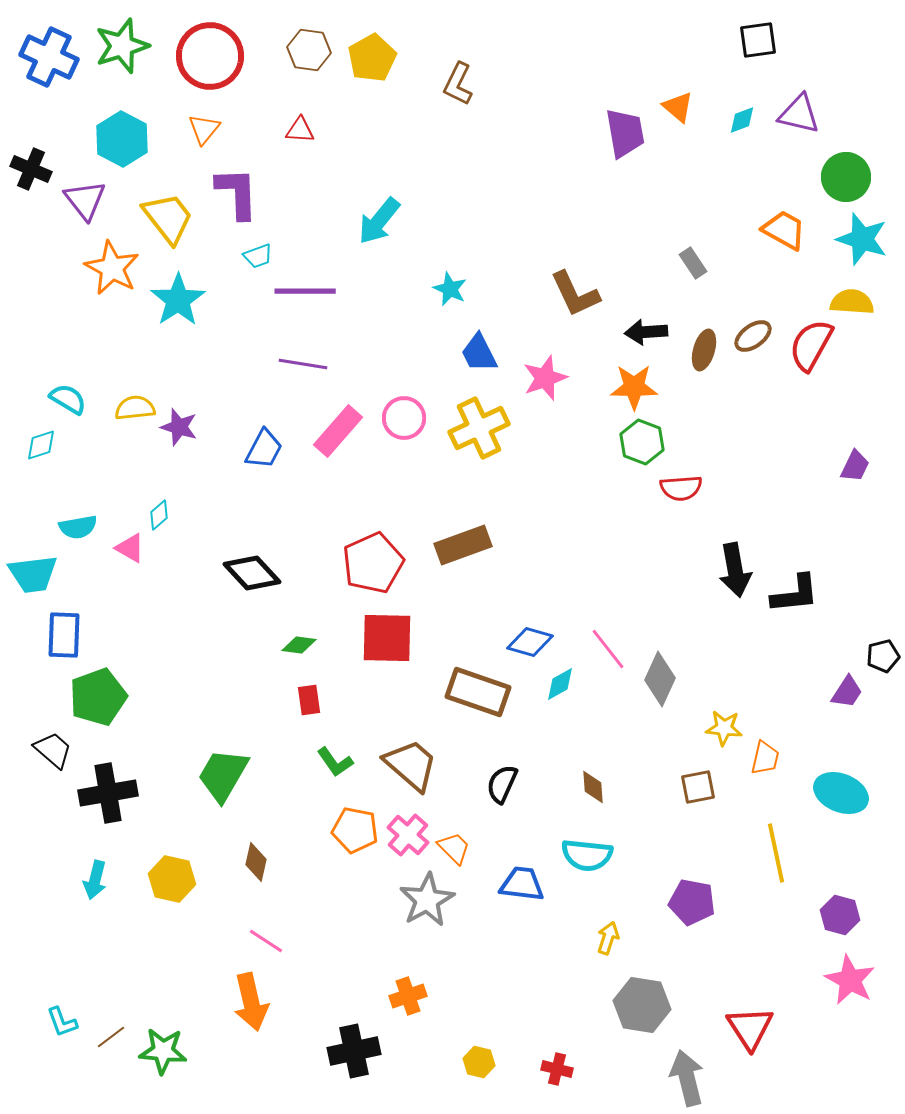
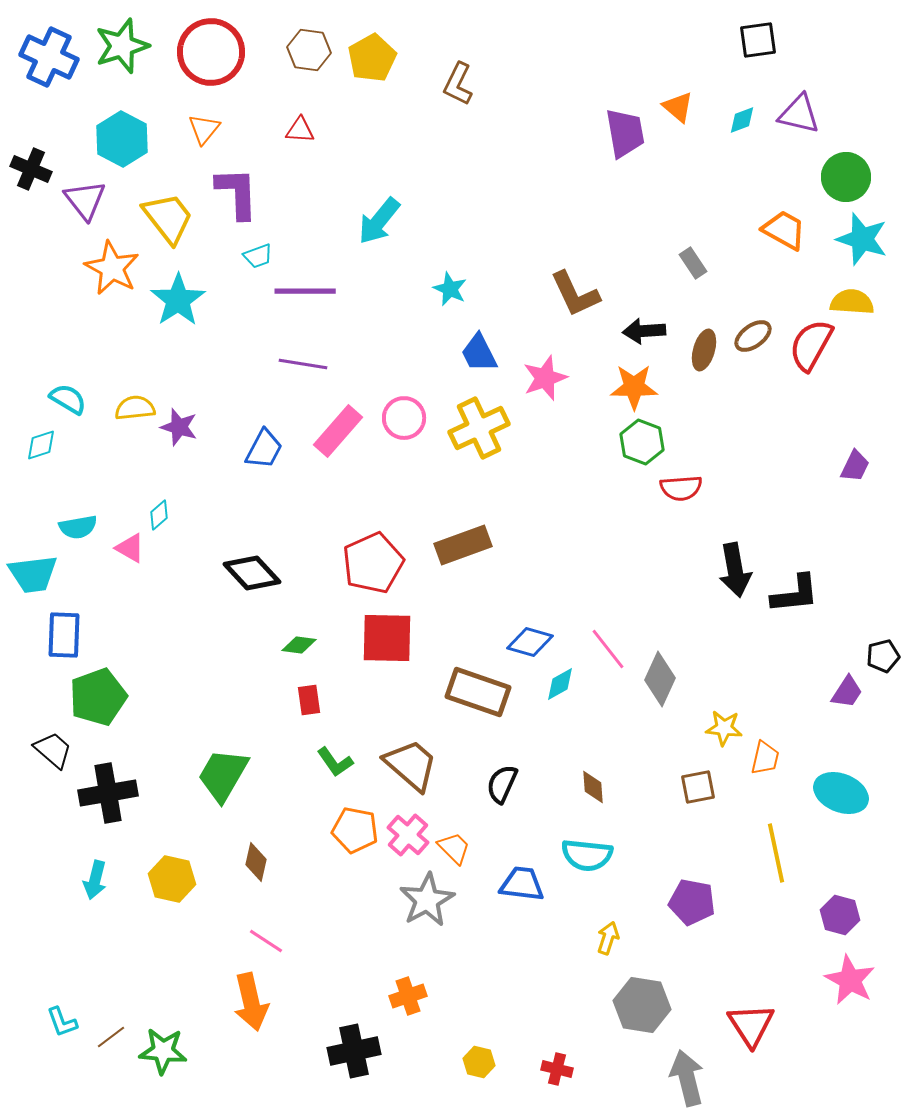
red circle at (210, 56): moved 1 px right, 4 px up
black arrow at (646, 332): moved 2 px left, 1 px up
red triangle at (750, 1028): moved 1 px right, 3 px up
